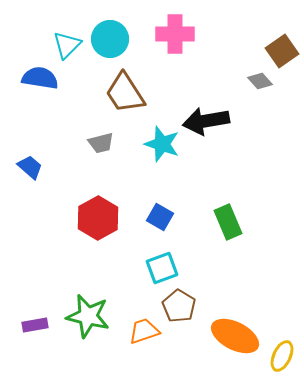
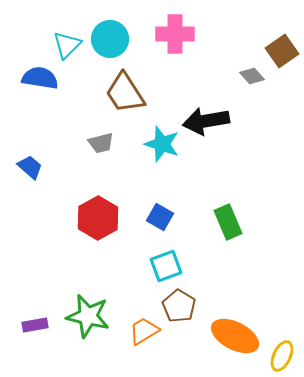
gray diamond: moved 8 px left, 5 px up
cyan square: moved 4 px right, 2 px up
orange trapezoid: rotated 12 degrees counterclockwise
